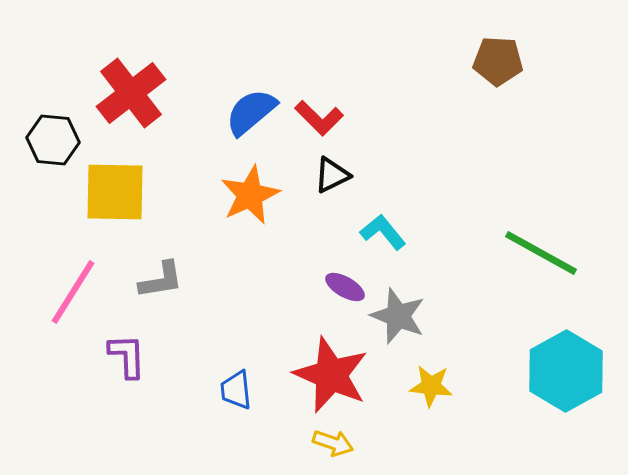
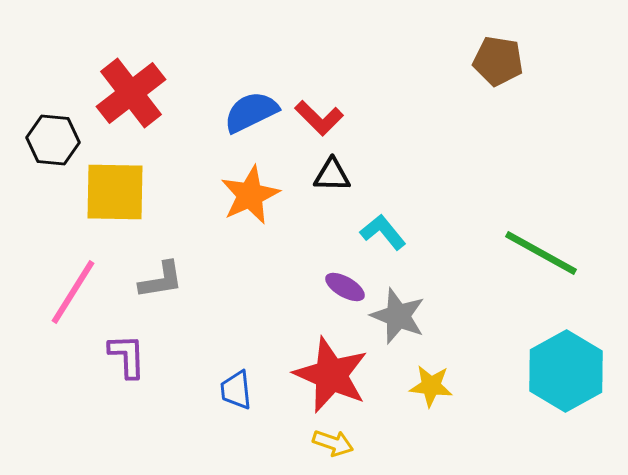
brown pentagon: rotated 6 degrees clockwise
blue semicircle: rotated 14 degrees clockwise
black triangle: rotated 27 degrees clockwise
